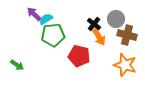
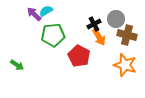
cyan semicircle: moved 8 px up
black cross: rotated 24 degrees clockwise
red pentagon: rotated 15 degrees clockwise
